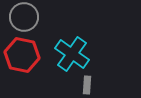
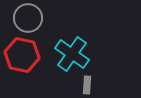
gray circle: moved 4 px right, 1 px down
